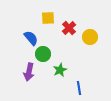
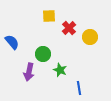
yellow square: moved 1 px right, 2 px up
blue semicircle: moved 19 px left, 4 px down
green star: rotated 24 degrees counterclockwise
